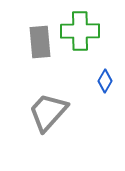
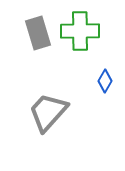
gray rectangle: moved 2 px left, 9 px up; rotated 12 degrees counterclockwise
